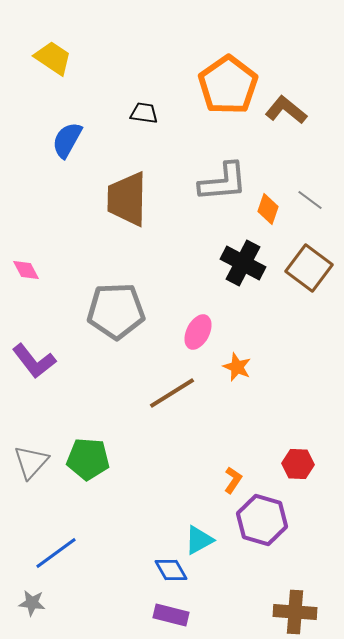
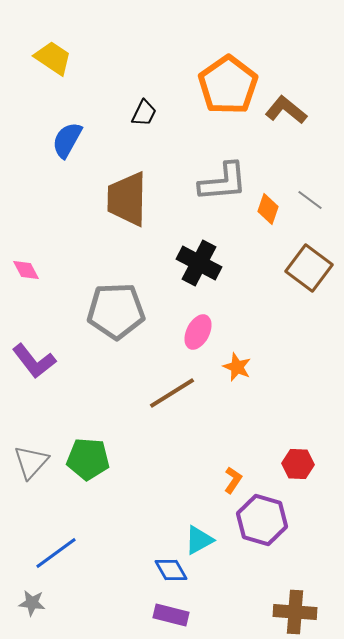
black trapezoid: rotated 108 degrees clockwise
black cross: moved 44 px left
